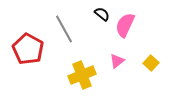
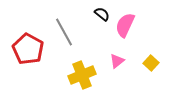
gray line: moved 3 px down
